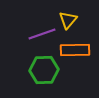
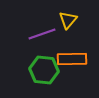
orange rectangle: moved 3 px left, 9 px down
green hexagon: rotated 8 degrees clockwise
